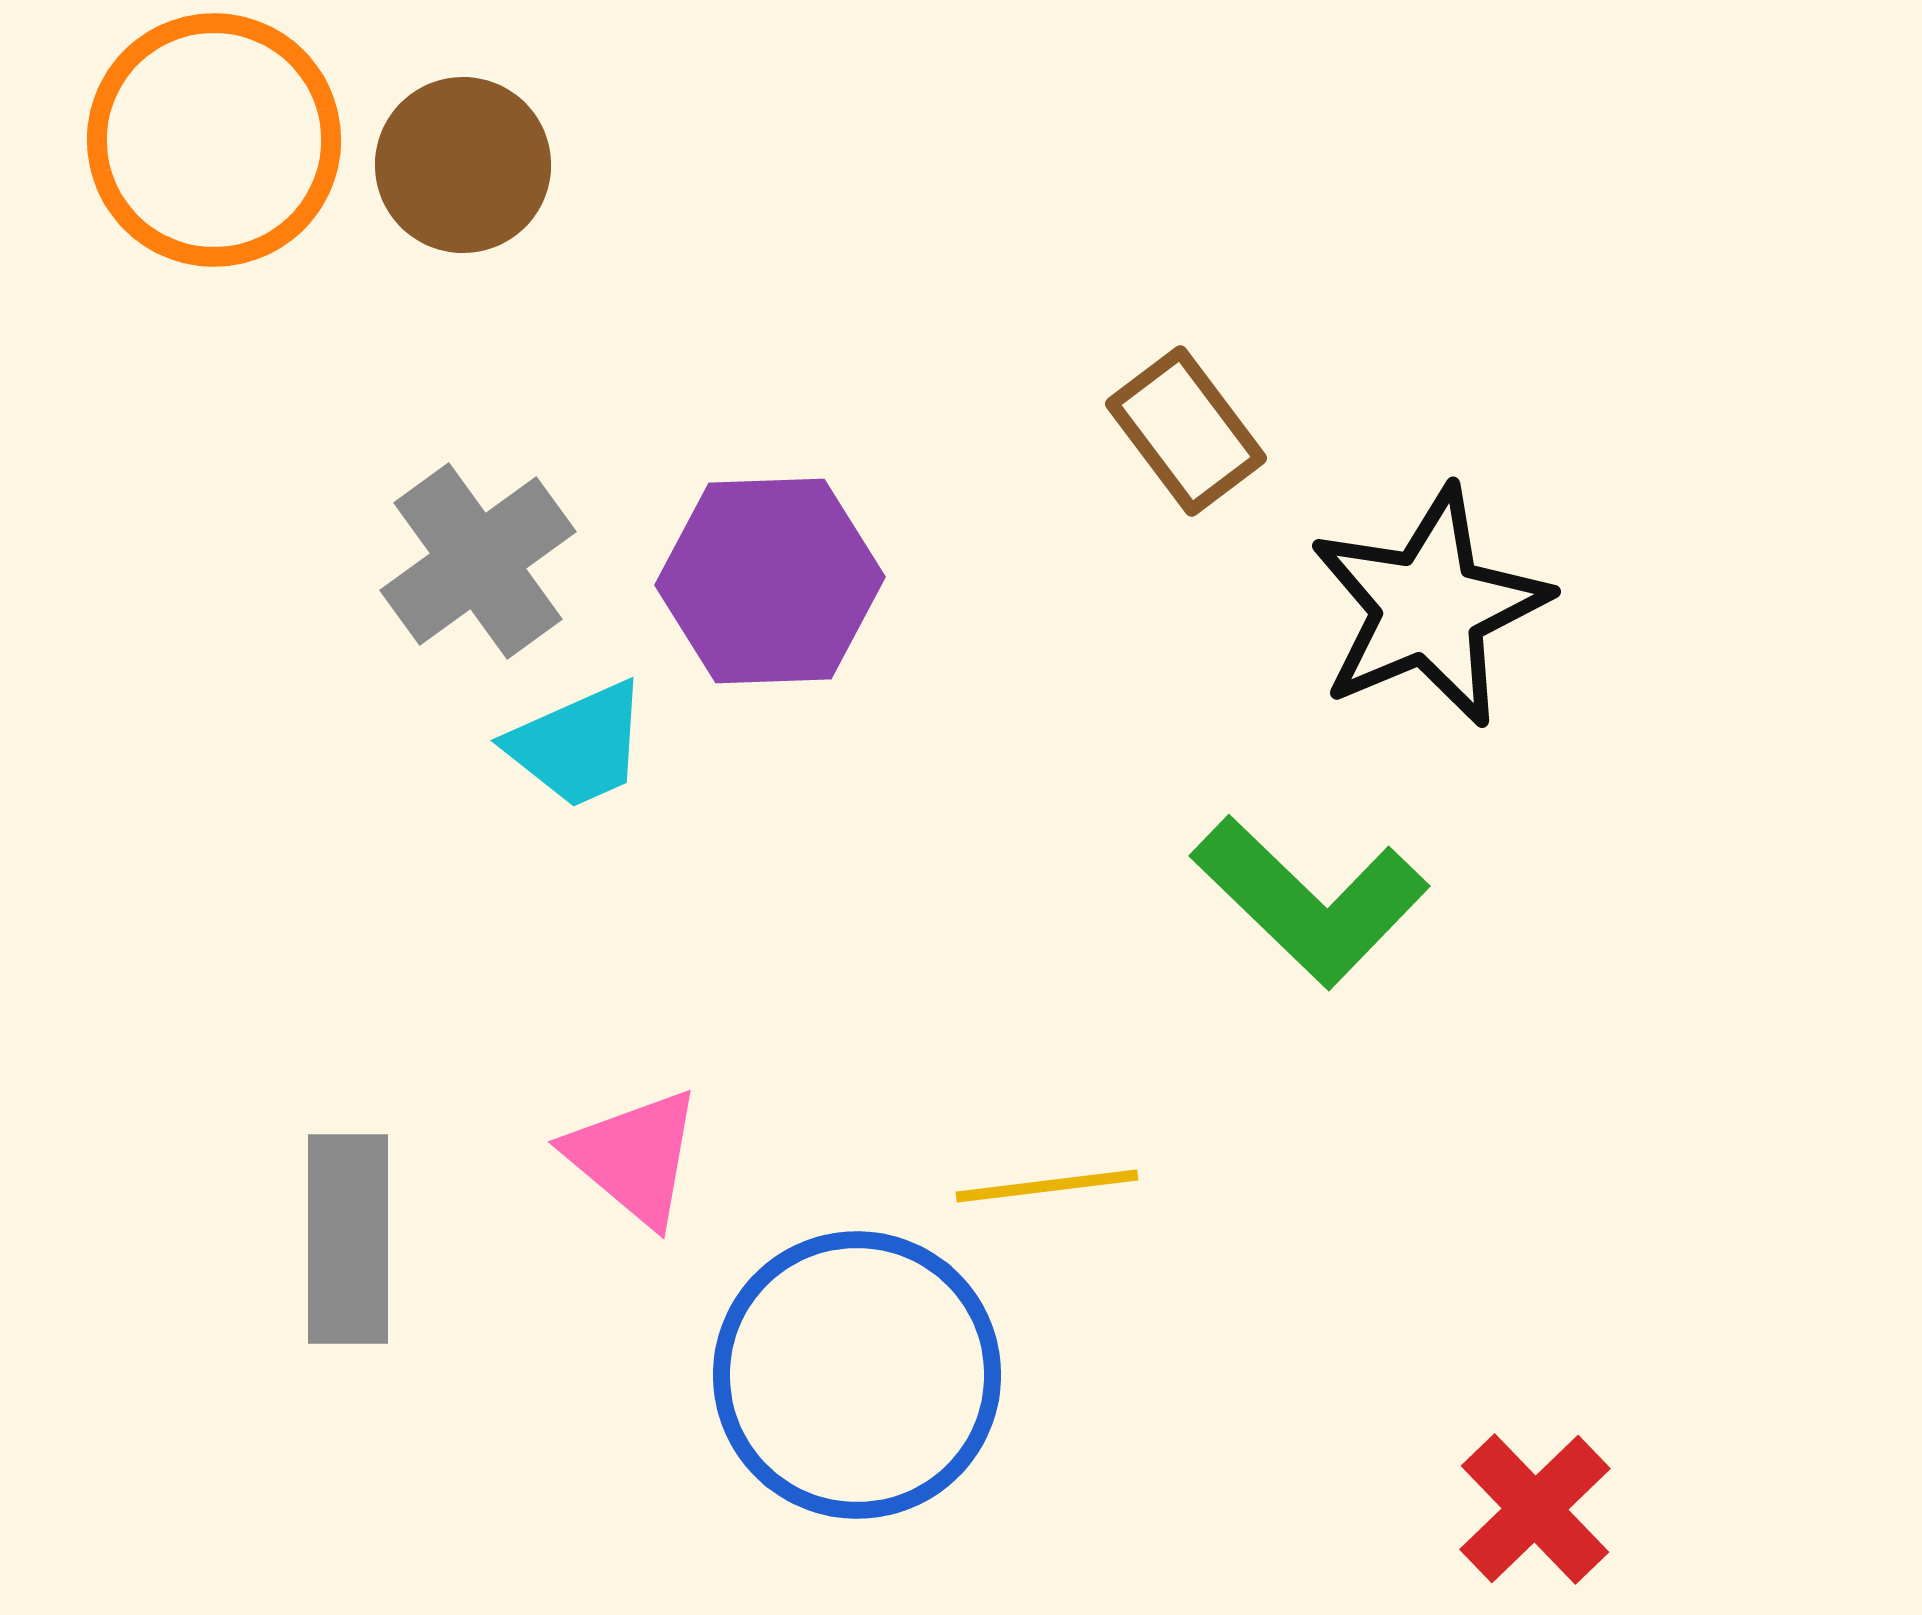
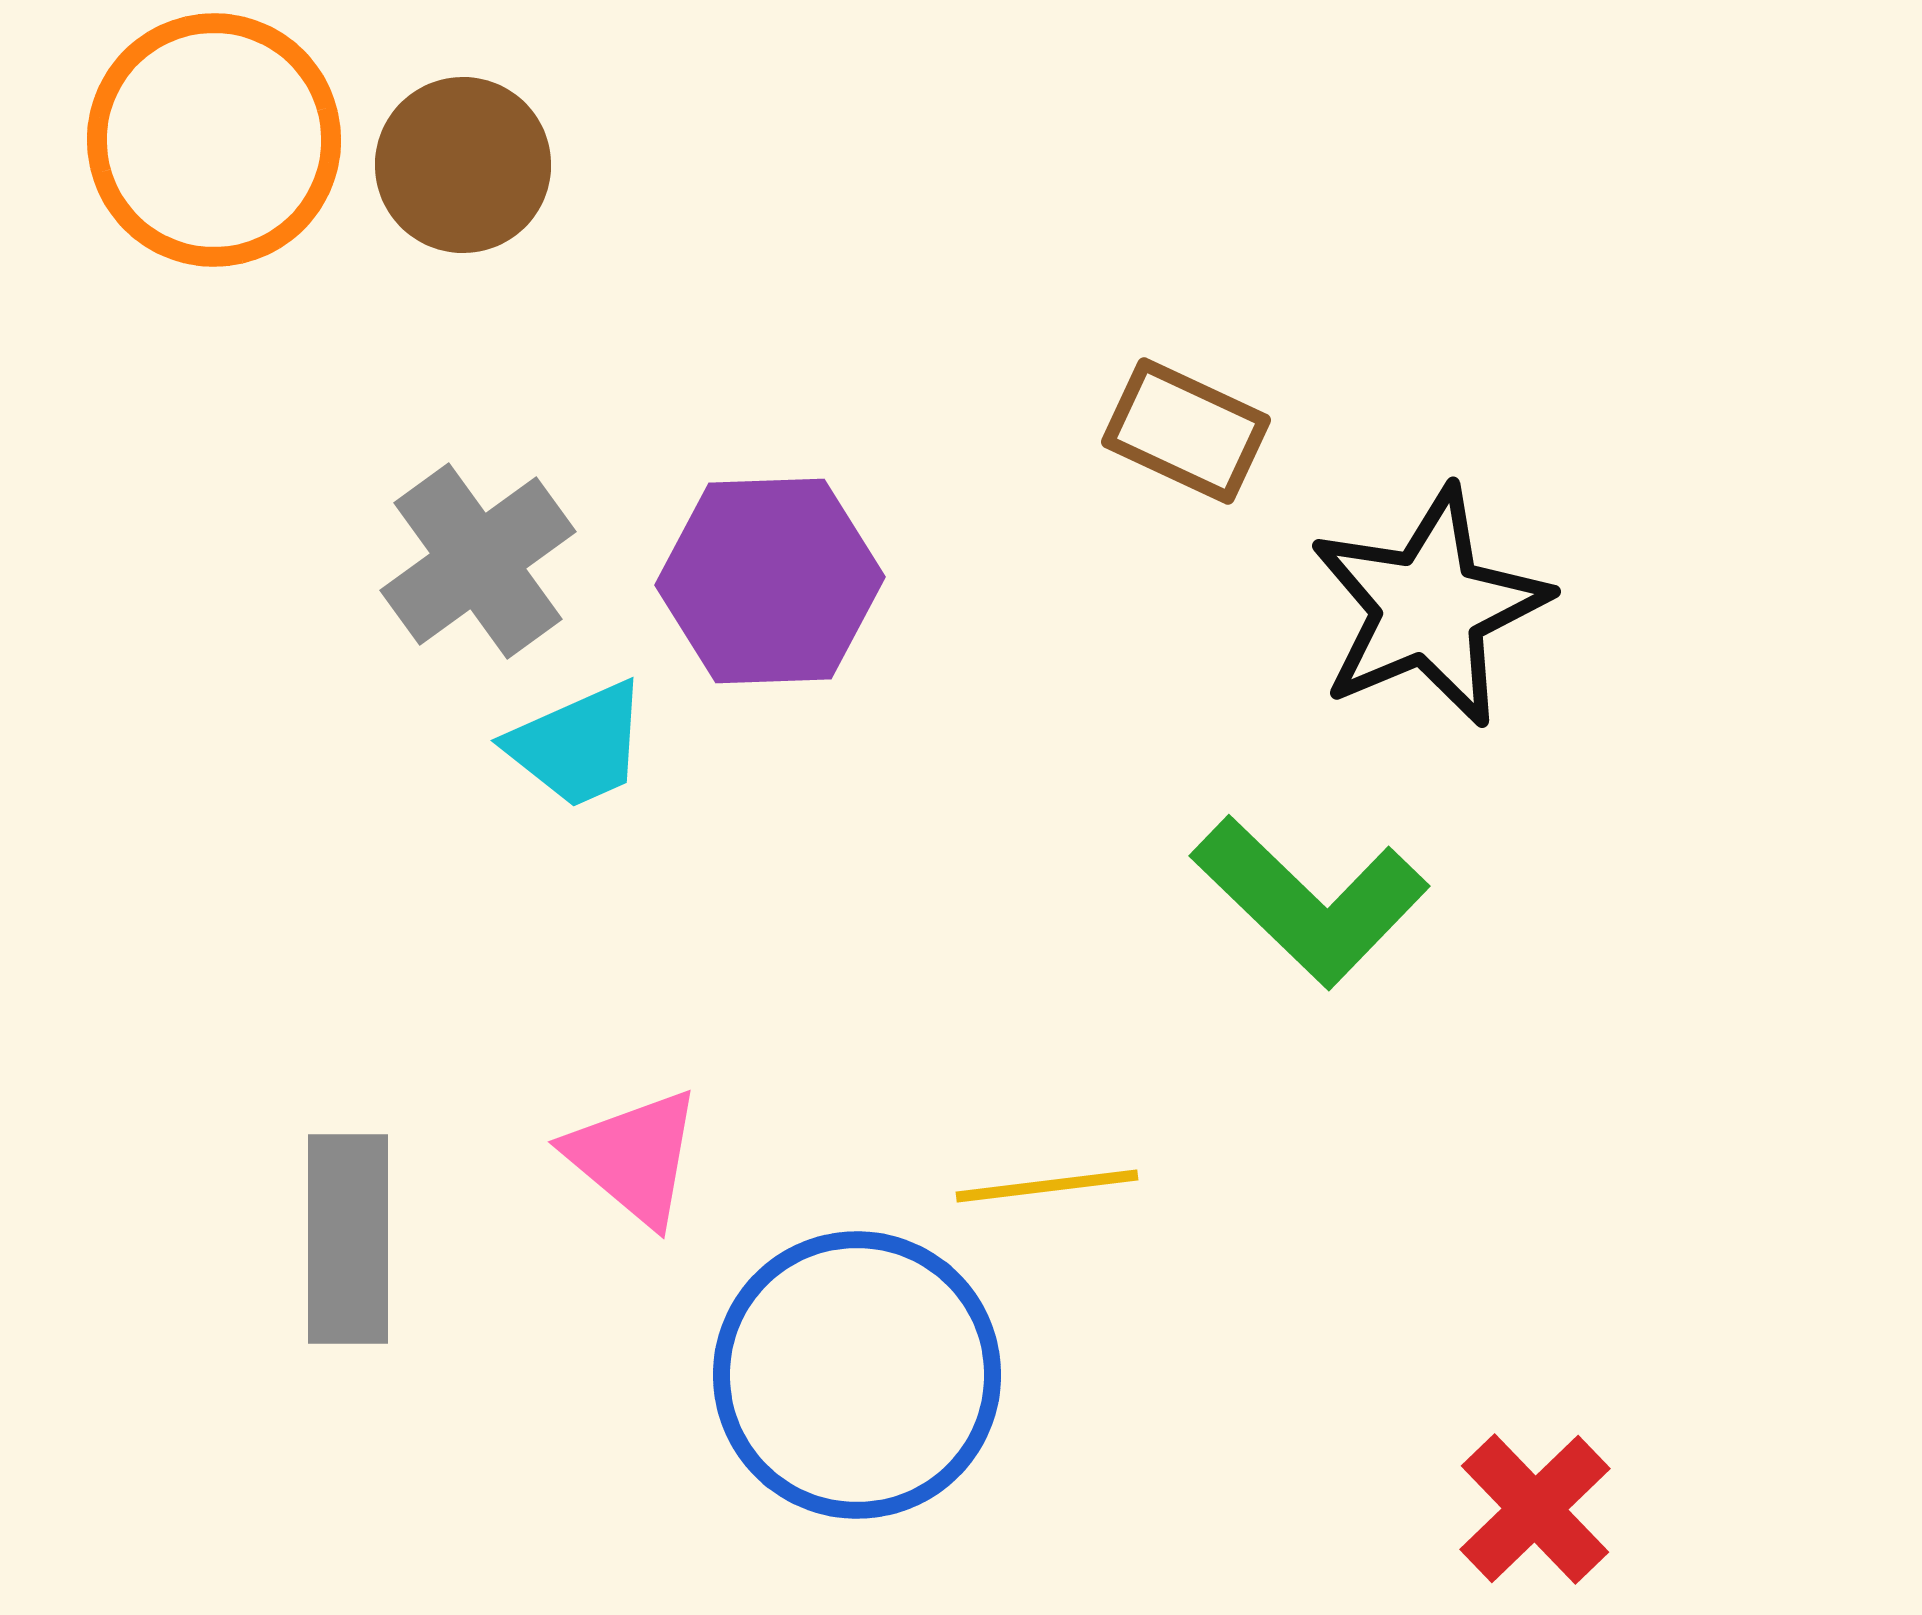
brown rectangle: rotated 28 degrees counterclockwise
